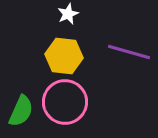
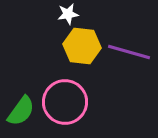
white star: rotated 15 degrees clockwise
yellow hexagon: moved 18 px right, 10 px up
green semicircle: rotated 12 degrees clockwise
